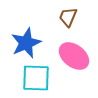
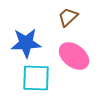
brown trapezoid: rotated 25 degrees clockwise
blue star: rotated 20 degrees clockwise
